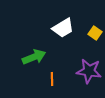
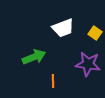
white trapezoid: rotated 10 degrees clockwise
purple star: moved 1 px left, 7 px up
orange line: moved 1 px right, 2 px down
